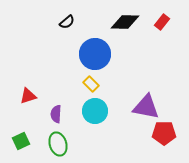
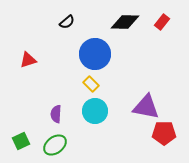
red triangle: moved 36 px up
green ellipse: moved 3 px left, 1 px down; rotated 70 degrees clockwise
